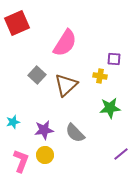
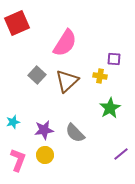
brown triangle: moved 1 px right, 4 px up
green star: rotated 25 degrees counterclockwise
pink L-shape: moved 3 px left, 1 px up
